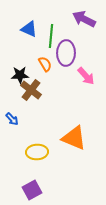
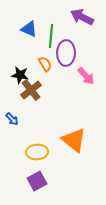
purple arrow: moved 2 px left, 2 px up
black star: rotated 12 degrees clockwise
brown cross: rotated 15 degrees clockwise
orange triangle: moved 2 px down; rotated 16 degrees clockwise
purple square: moved 5 px right, 9 px up
